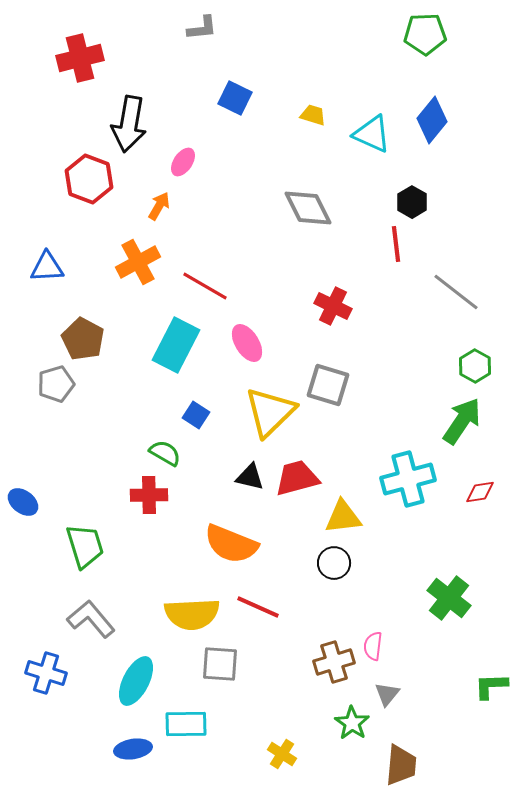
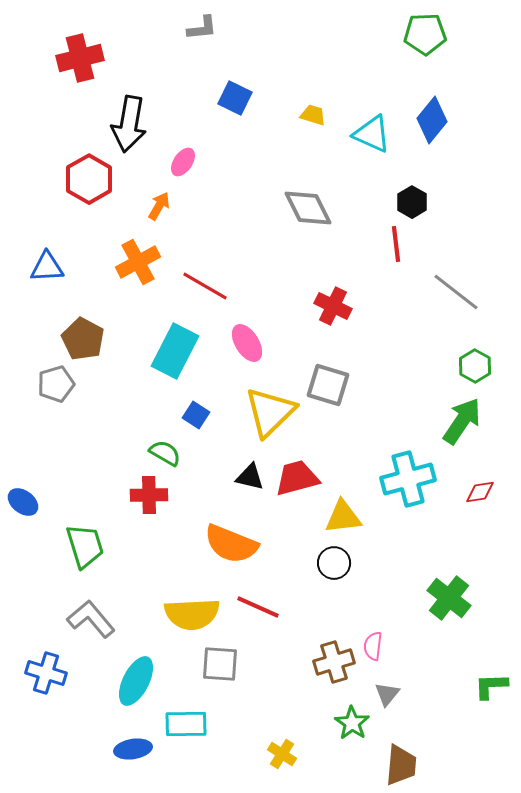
red hexagon at (89, 179): rotated 9 degrees clockwise
cyan rectangle at (176, 345): moved 1 px left, 6 px down
